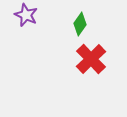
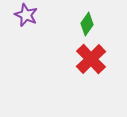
green diamond: moved 7 px right
